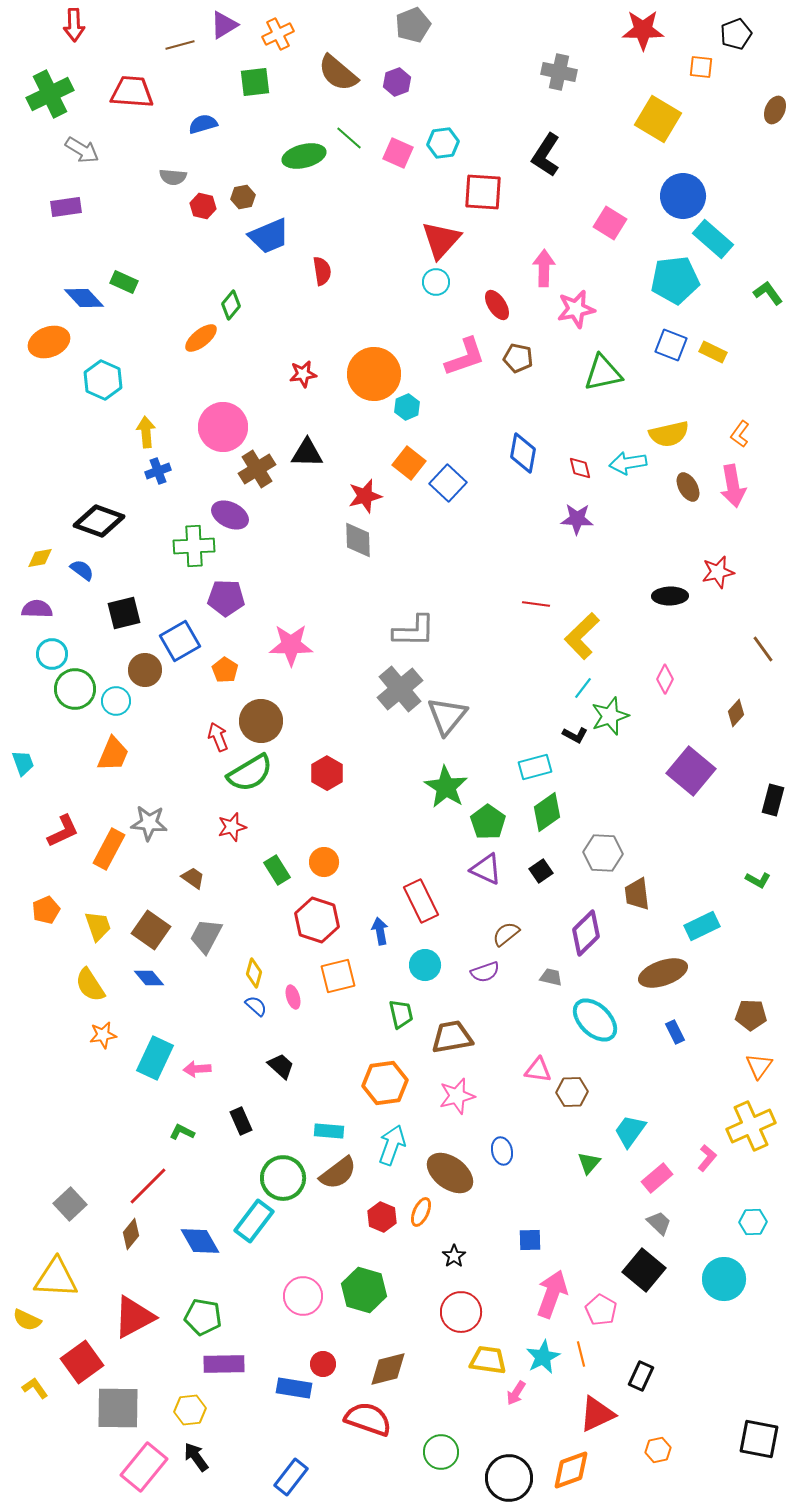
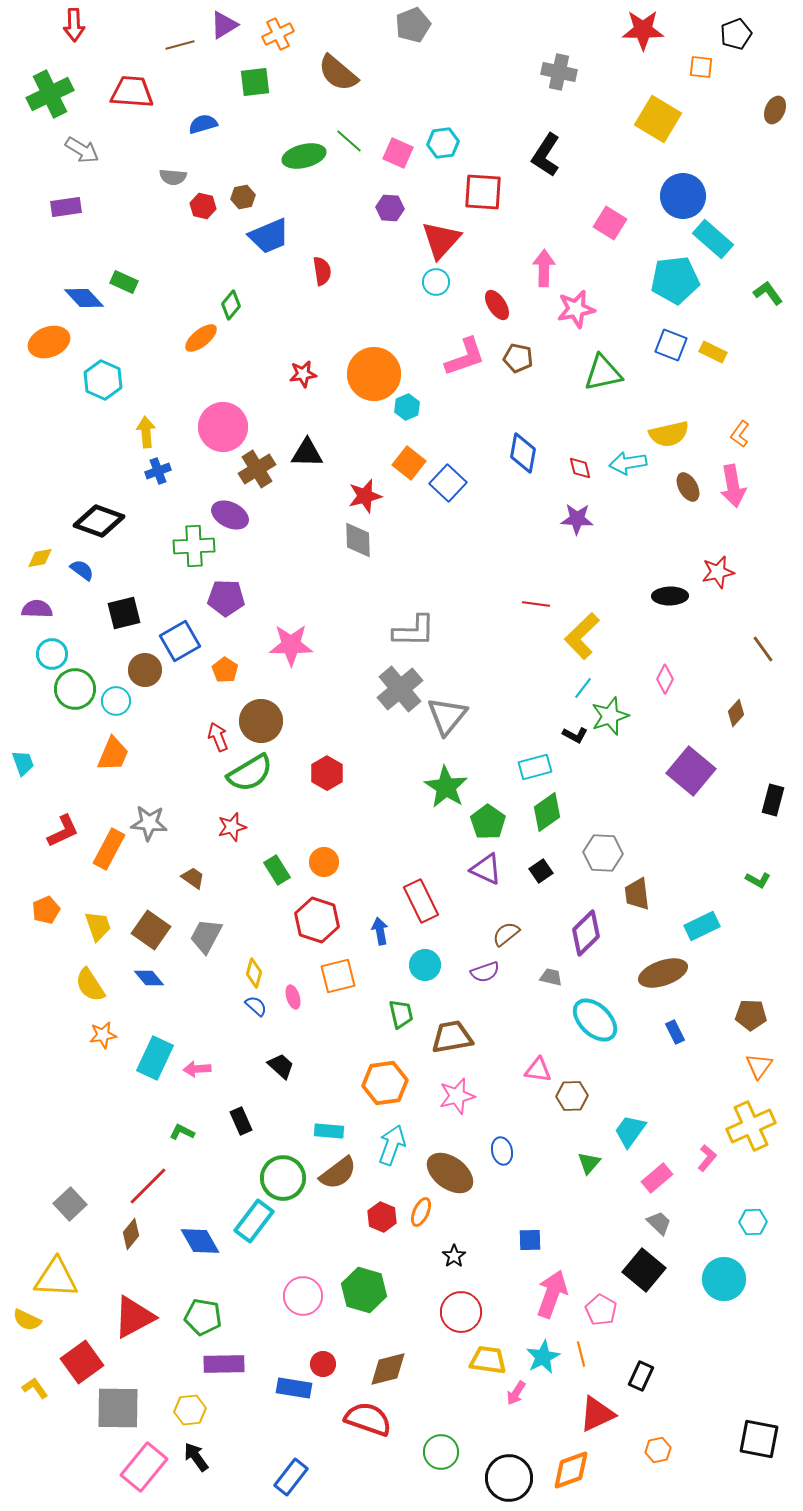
purple hexagon at (397, 82): moved 7 px left, 126 px down; rotated 24 degrees clockwise
green line at (349, 138): moved 3 px down
brown hexagon at (572, 1092): moved 4 px down
